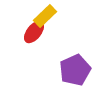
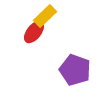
purple pentagon: rotated 28 degrees counterclockwise
